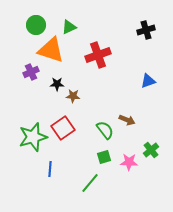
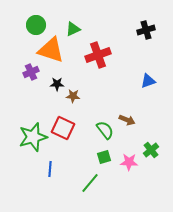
green triangle: moved 4 px right, 2 px down
red square: rotated 30 degrees counterclockwise
